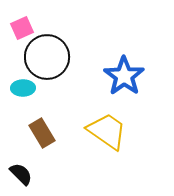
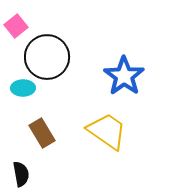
pink square: moved 6 px left, 2 px up; rotated 15 degrees counterclockwise
black semicircle: rotated 35 degrees clockwise
